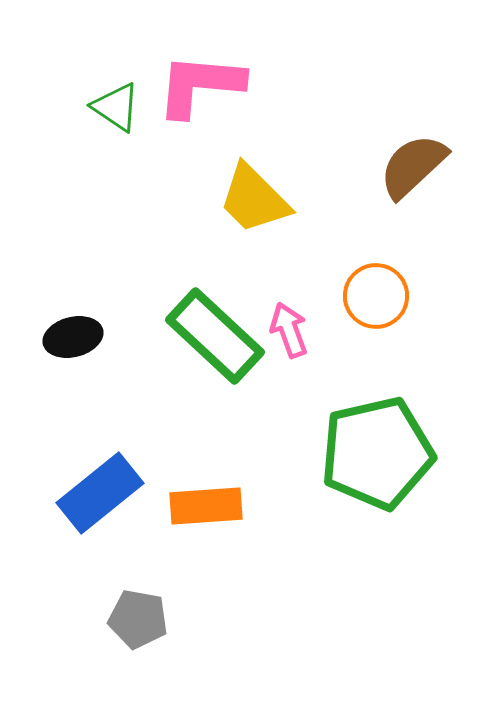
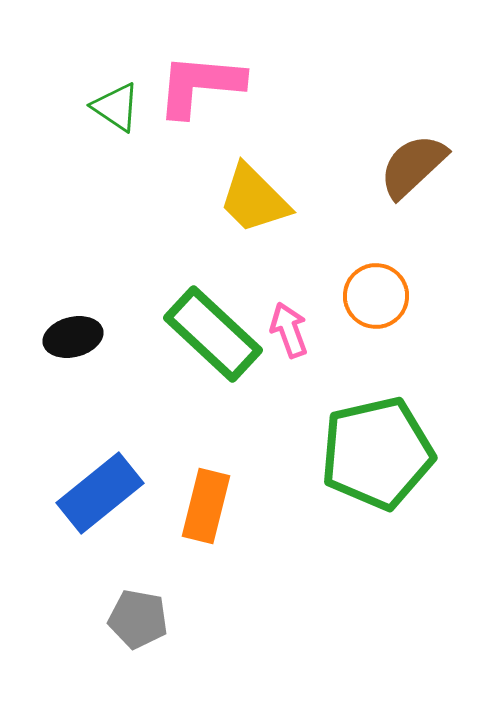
green rectangle: moved 2 px left, 2 px up
orange rectangle: rotated 72 degrees counterclockwise
